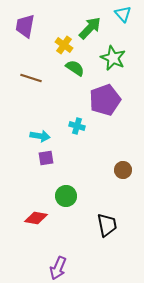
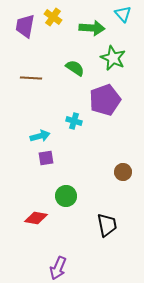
green arrow: moved 2 px right; rotated 50 degrees clockwise
yellow cross: moved 11 px left, 28 px up
brown line: rotated 15 degrees counterclockwise
cyan cross: moved 3 px left, 5 px up
cyan arrow: rotated 24 degrees counterclockwise
brown circle: moved 2 px down
